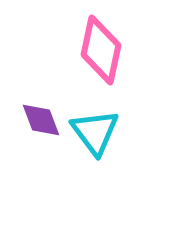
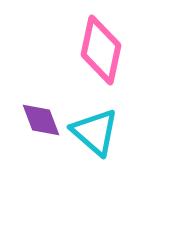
cyan triangle: rotated 12 degrees counterclockwise
